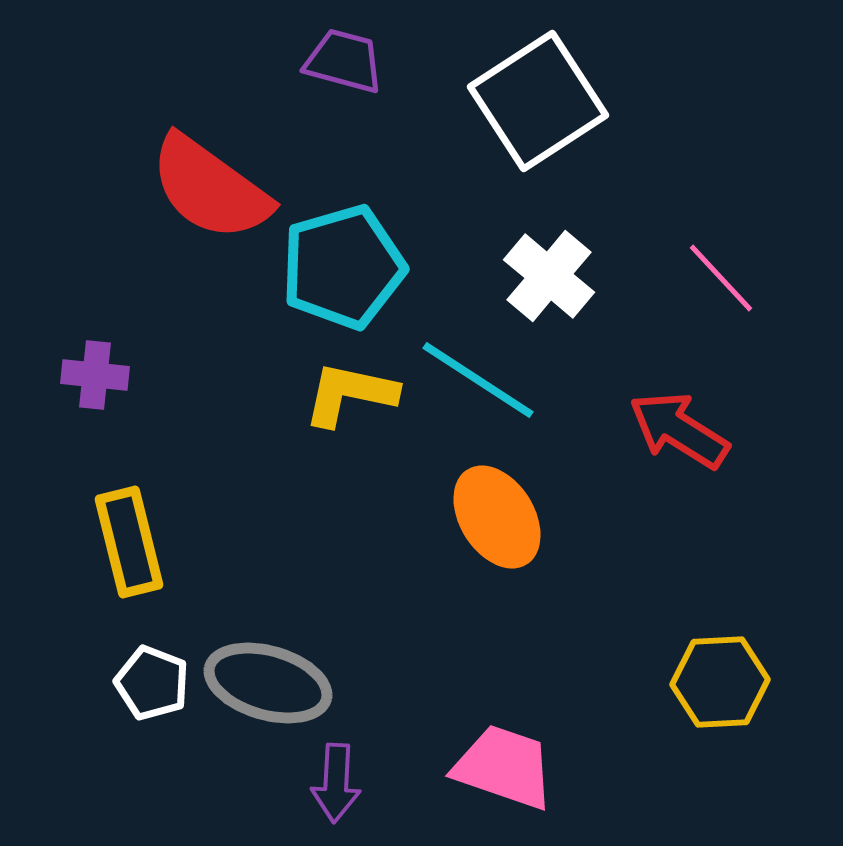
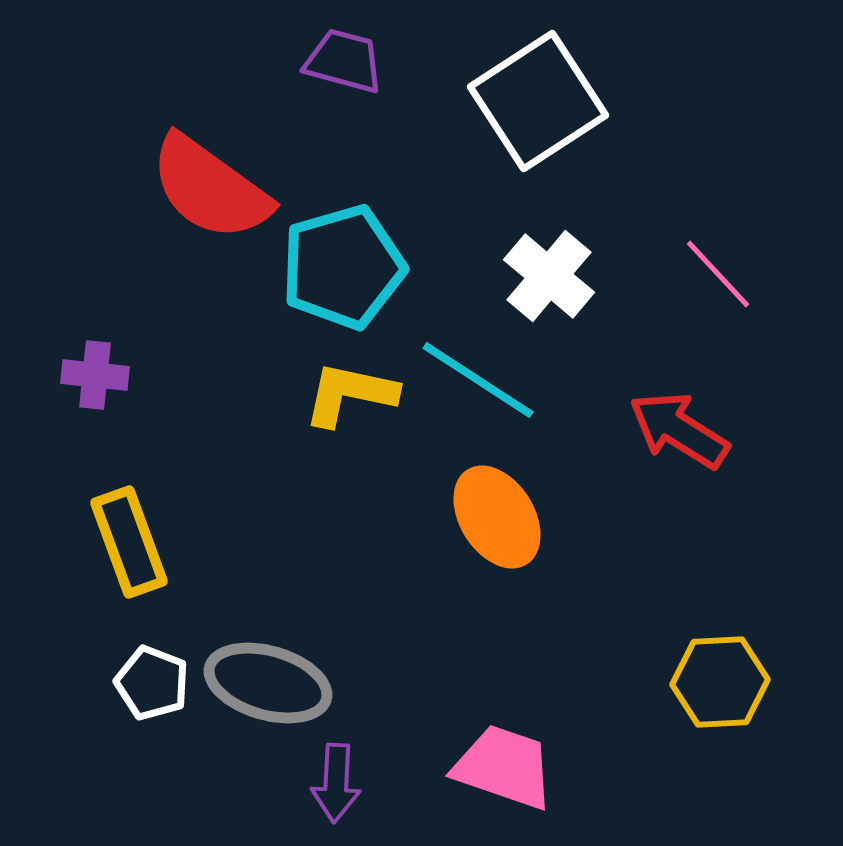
pink line: moved 3 px left, 4 px up
yellow rectangle: rotated 6 degrees counterclockwise
